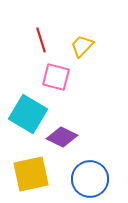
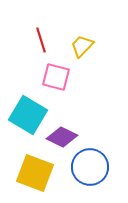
cyan square: moved 1 px down
yellow square: moved 4 px right, 1 px up; rotated 33 degrees clockwise
blue circle: moved 12 px up
